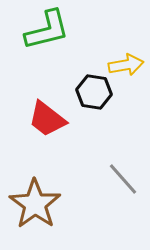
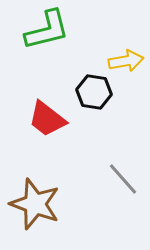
yellow arrow: moved 4 px up
brown star: rotated 15 degrees counterclockwise
